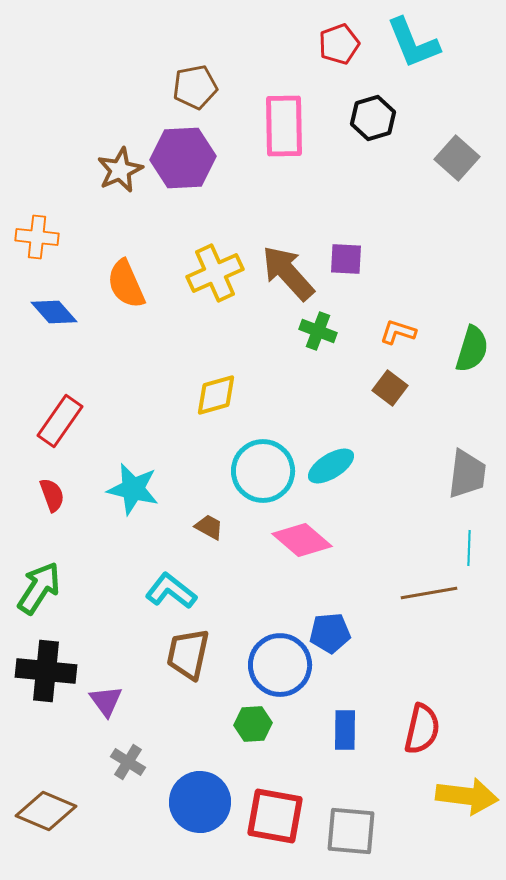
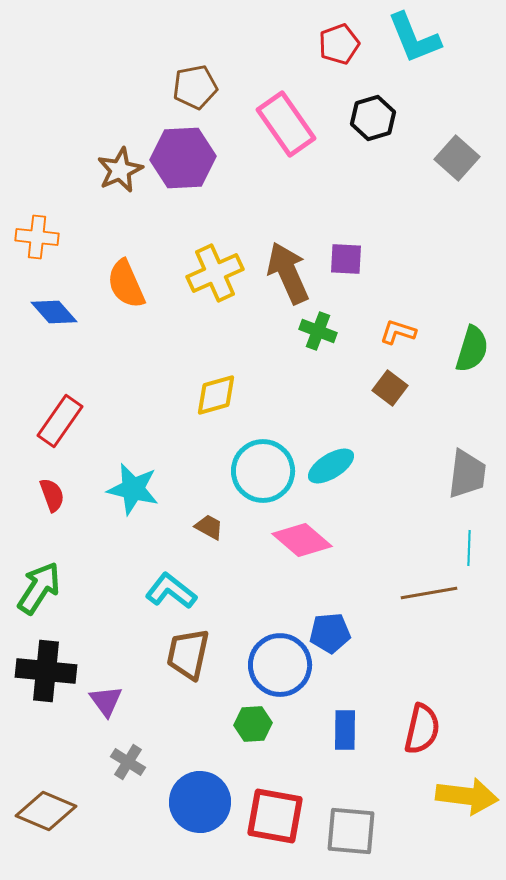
cyan L-shape at (413, 43): moved 1 px right, 5 px up
pink rectangle at (284, 126): moved 2 px right, 2 px up; rotated 34 degrees counterclockwise
brown arrow at (288, 273): rotated 18 degrees clockwise
